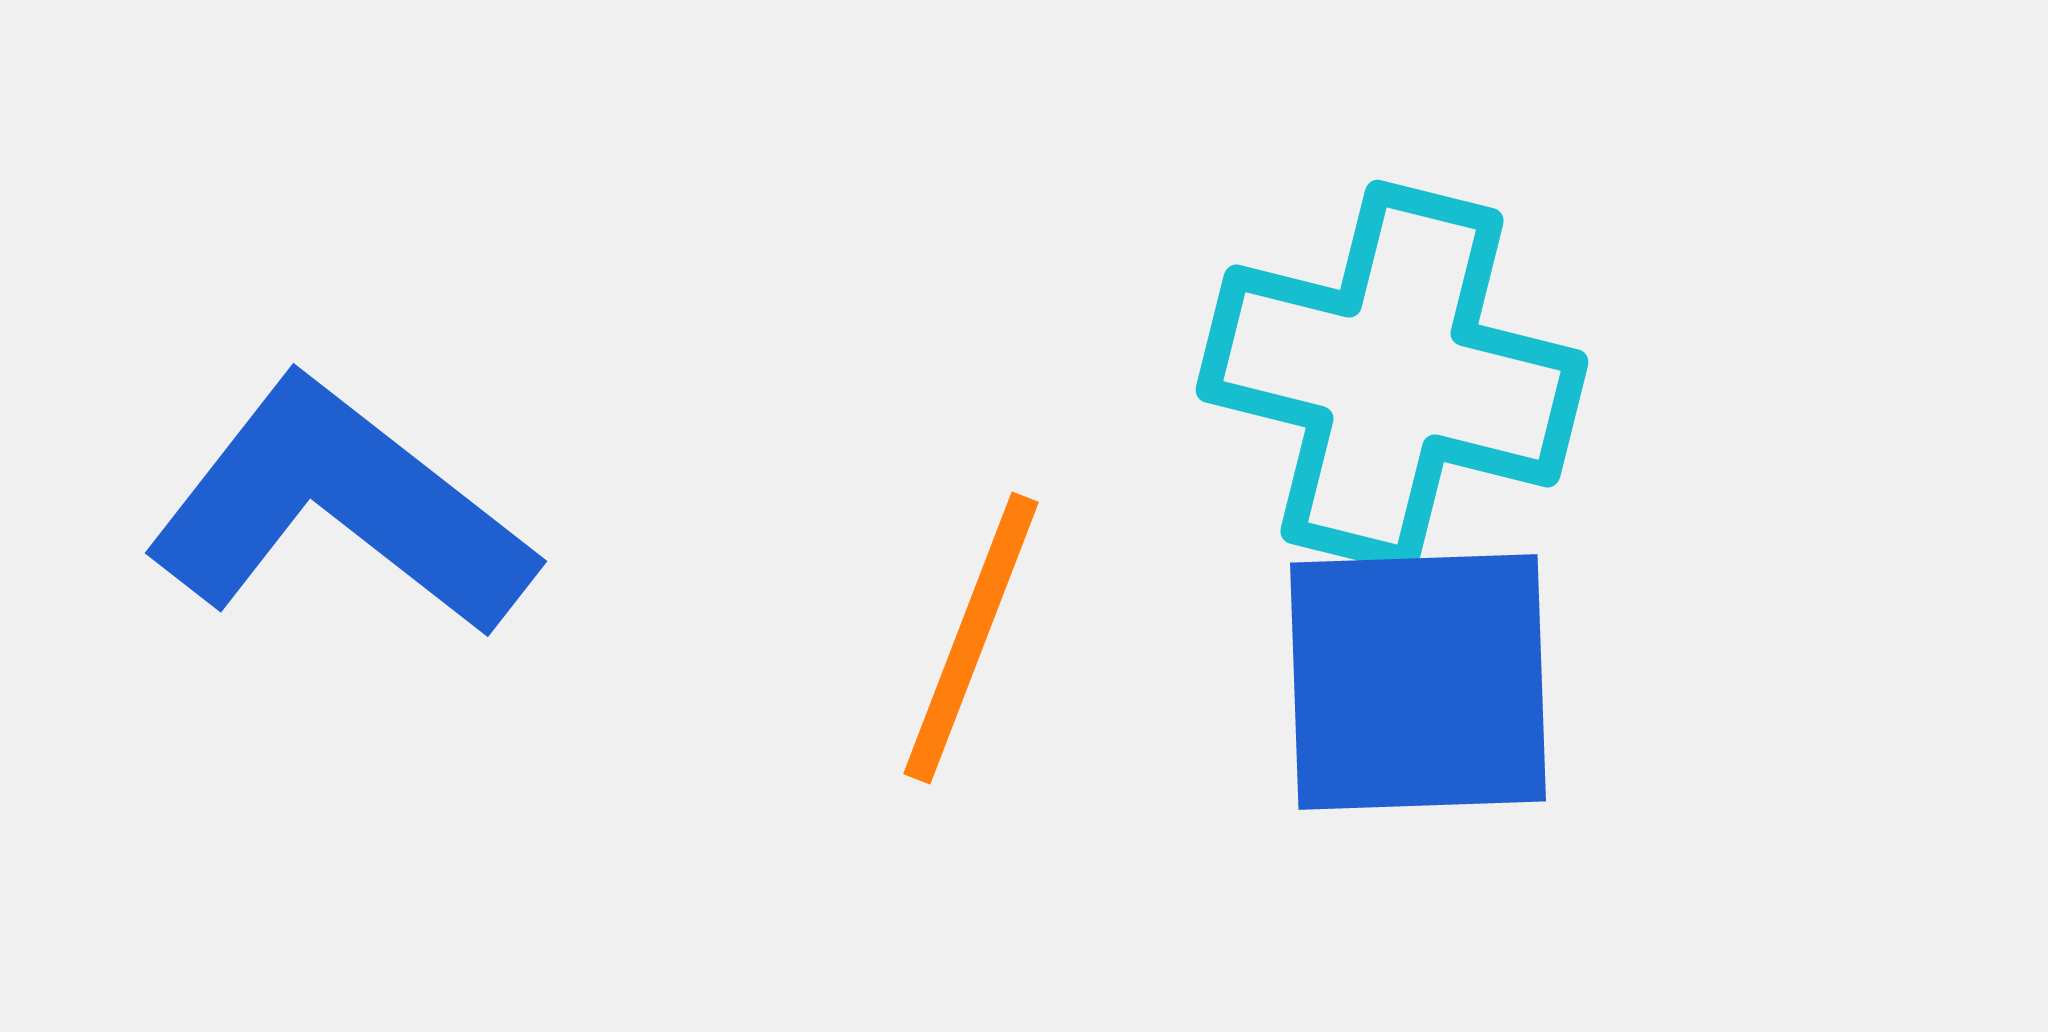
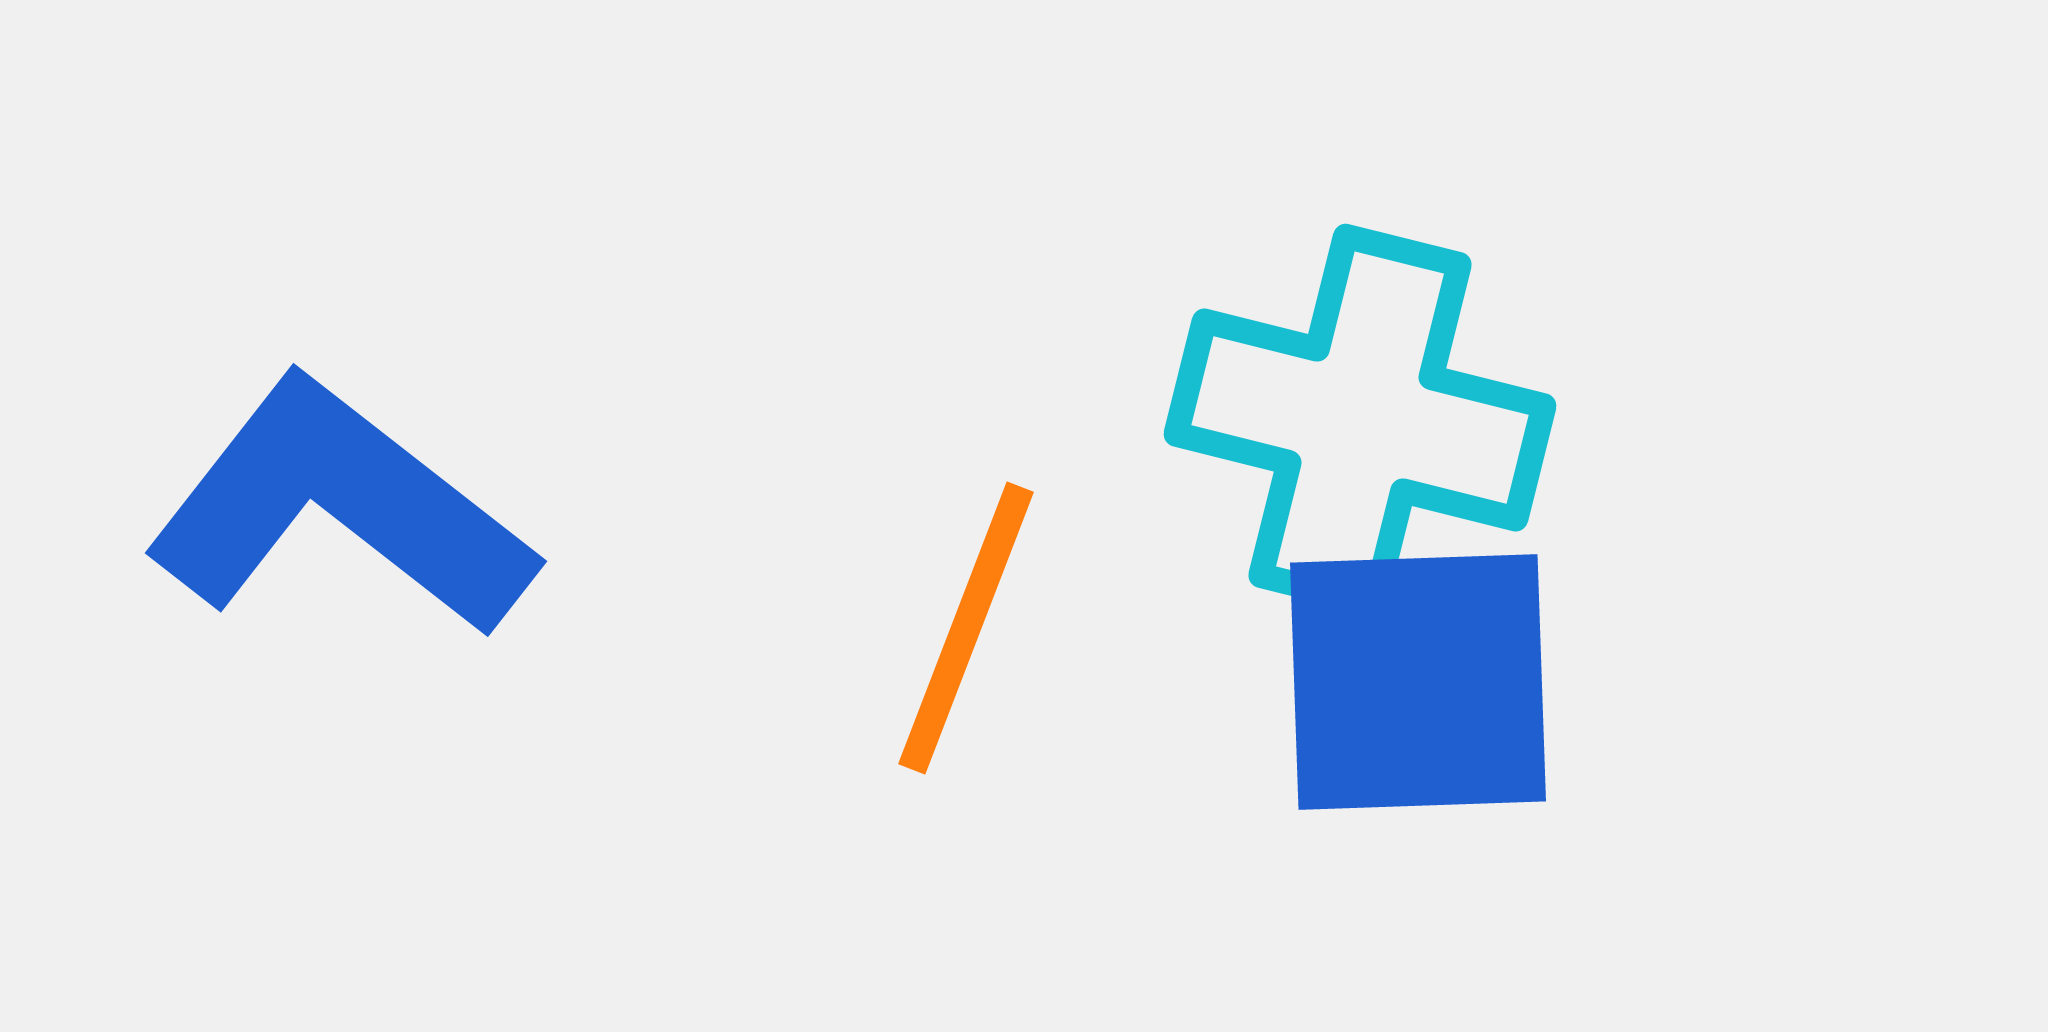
cyan cross: moved 32 px left, 44 px down
orange line: moved 5 px left, 10 px up
